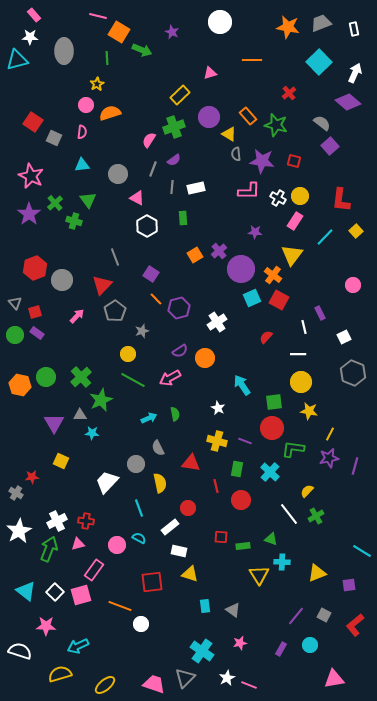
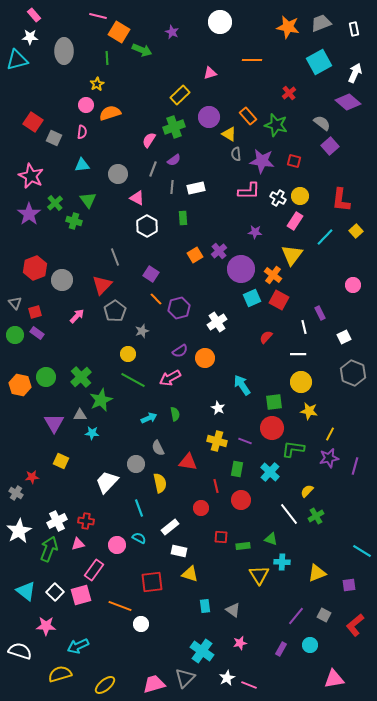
cyan square at (319, 62): rotated 15 degrees clockwise
red triangle at (191, 463): moved 3 px left, 1 px up
red circle at (188, 508): moved 13 px right
pink trapezoid at (154, 684): rotated 35 degrees counterclockwise
